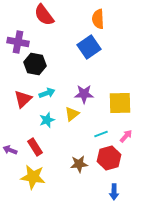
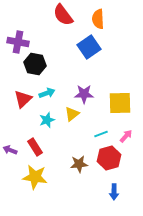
red semicircle: moved 19 px right
yellow star: moved 2 px right
